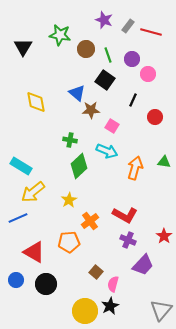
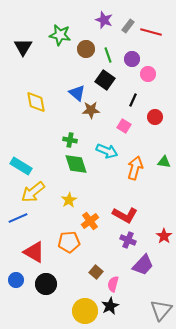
pink square: moved 12 px right
green diamond: moved 3 px left, 2 px up; rotated 65 degrees counterclockwise
